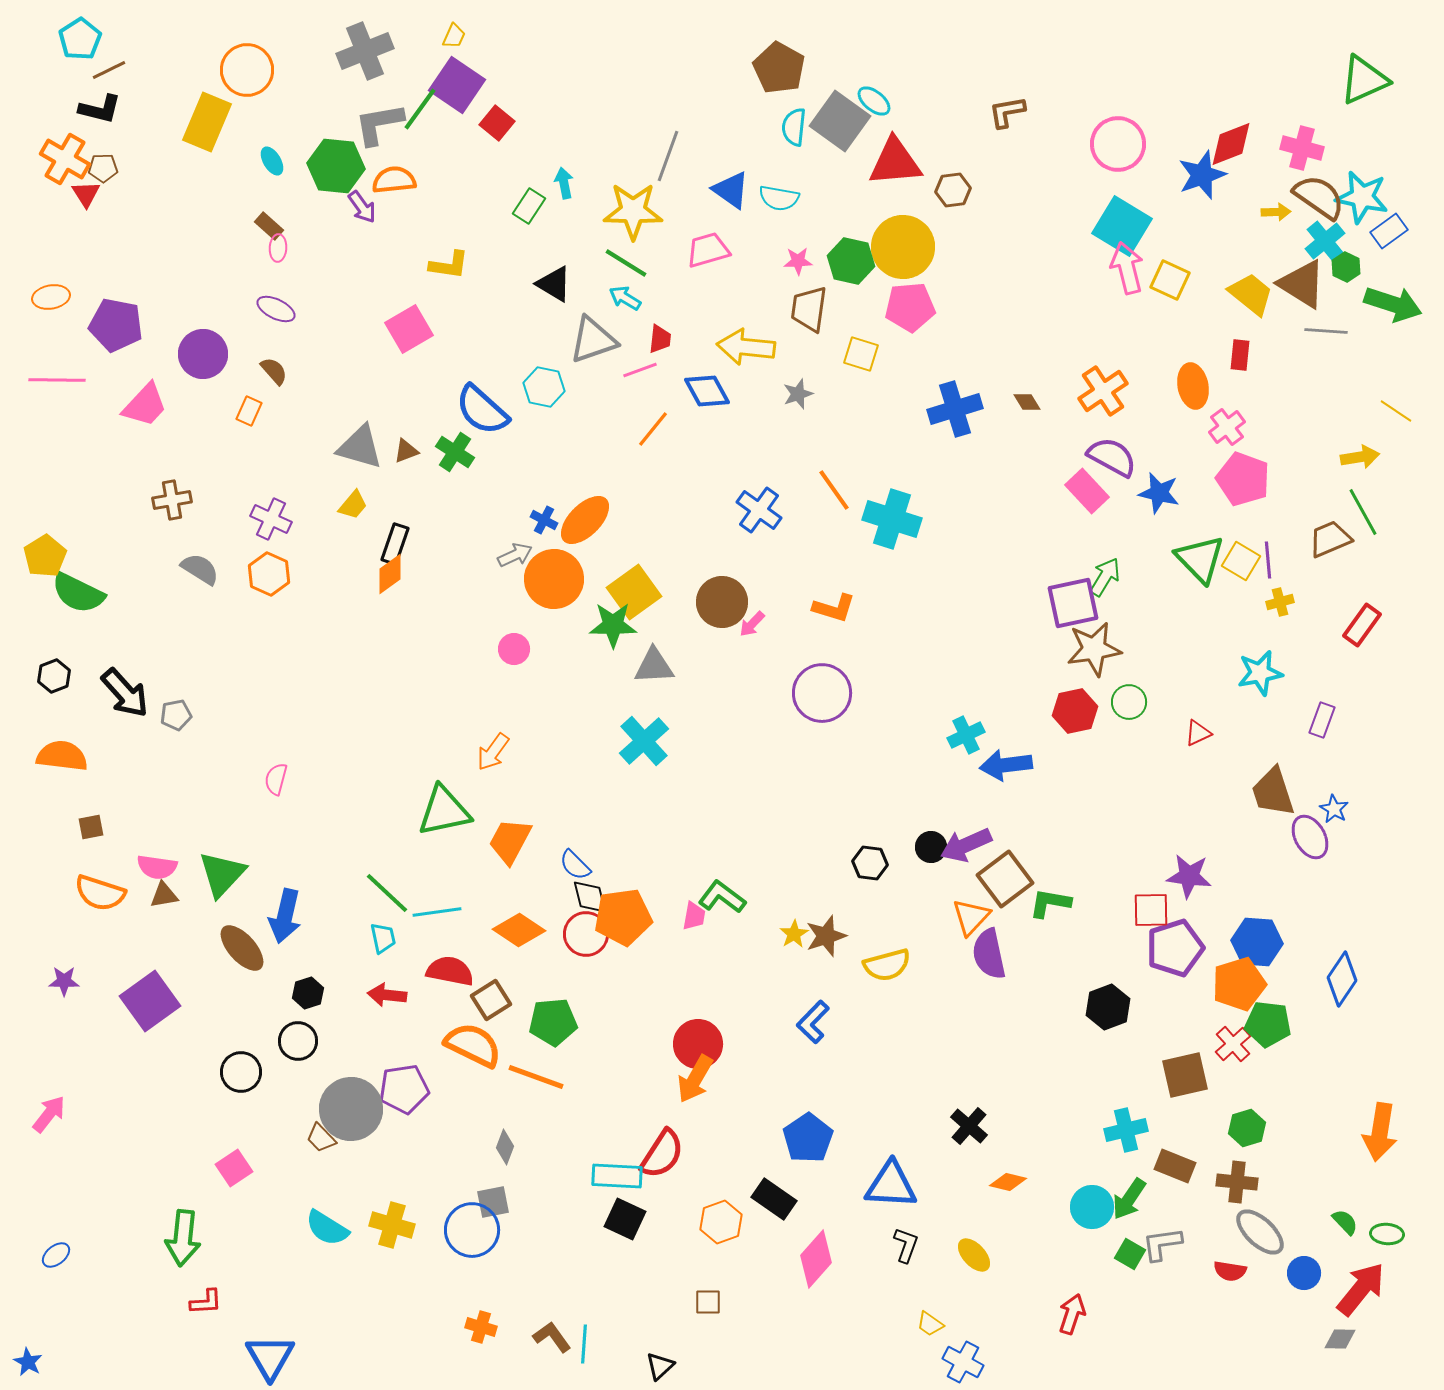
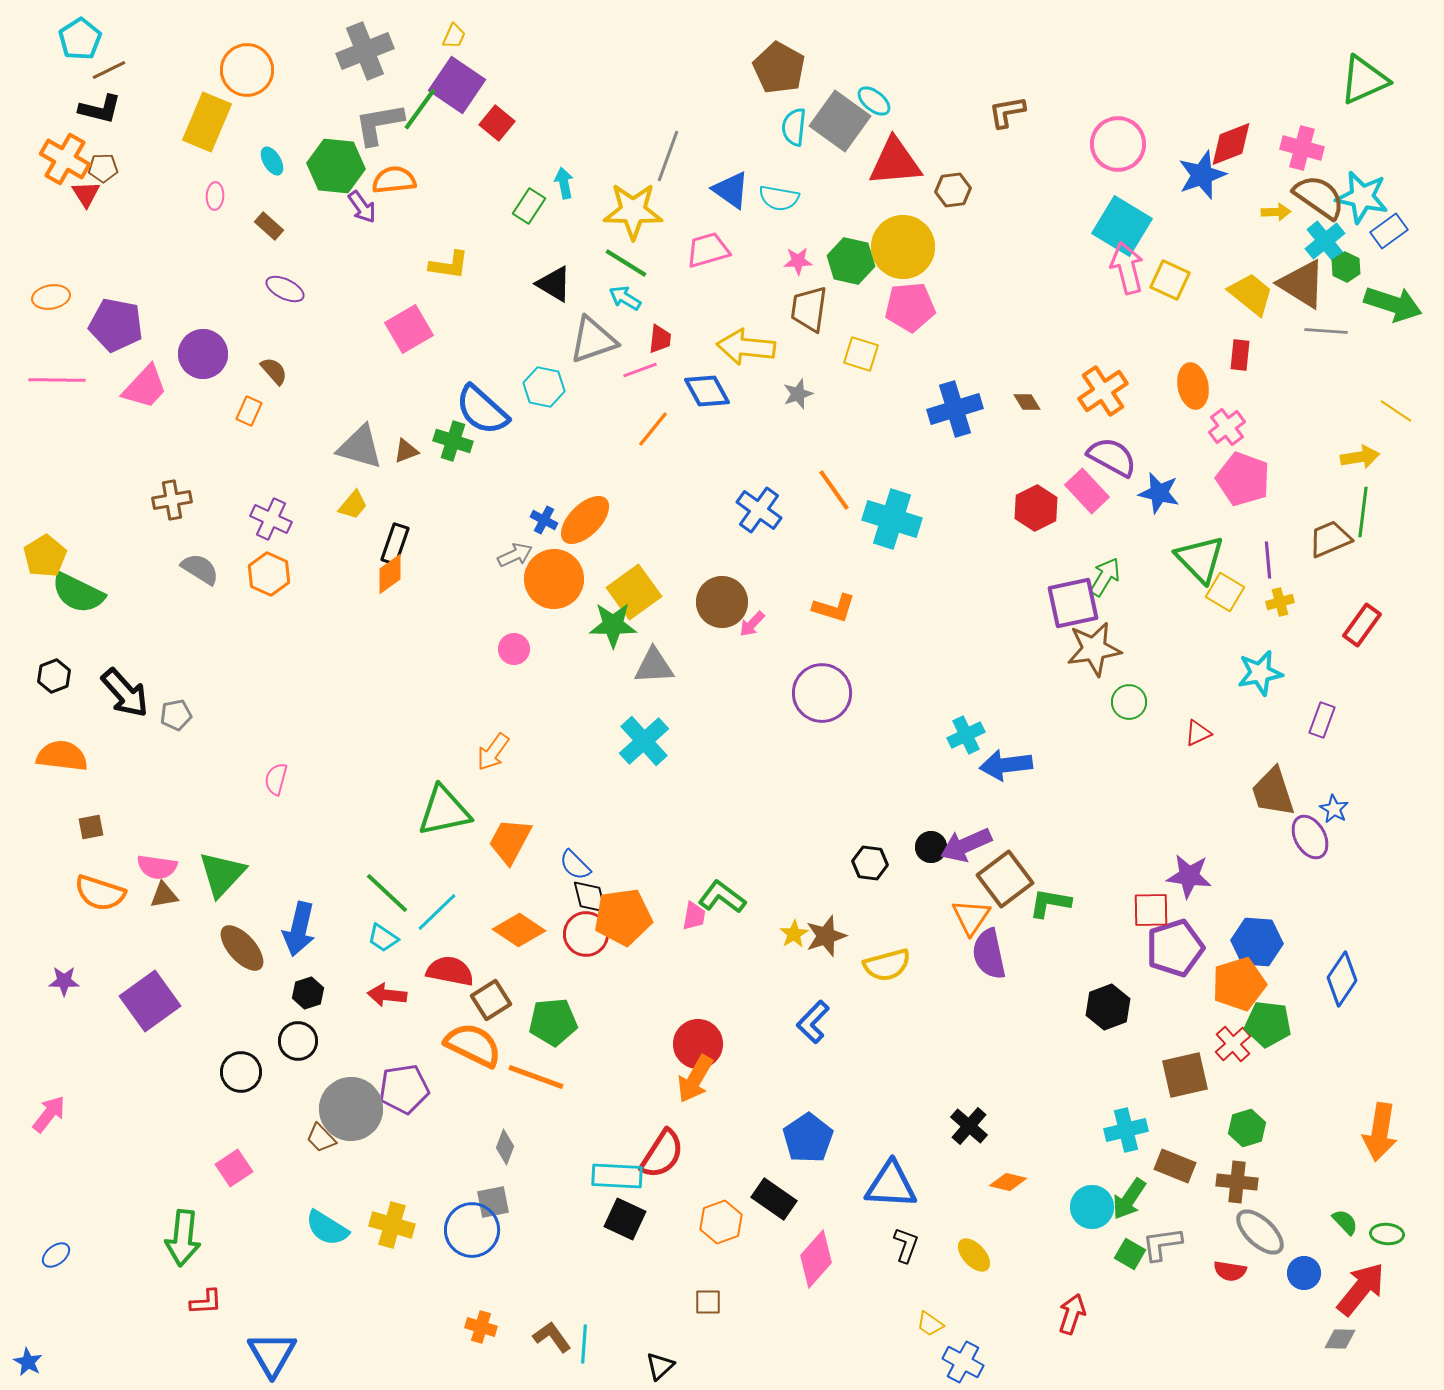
pink ellipse at (278, 248): moved 63 px left, 52 px up
purple ellipse at (276, 309): moved 9 px right, 20 px up
pink trapezoid at (145, 405): moved 18 px up
green cross at (455, 452): moved 2 px left, 11 px up; rotated 15 degrees counterclockwise
green line at (1363, 512): rotated 36 degrees clockwise
yellow square at (1241, 561): moved 16 px left, 31 px down
red hexagon at (1075, 711): moved 39 px left, 203 px up; rotated 15 degrees counterclockwise
cyan line at (437, 912): rotated 36 degrees counterclockwise
blue arrow at (285, 916): moved 14 px right, 13 px down
orange triangle at (971, 917): rotated 9 degrees counterclockwise
cyan trapezoid at (383, 938): rotated 136 degrees clockwise
blue triangle at (270, 1357): moved 2 px right, 3 px up
